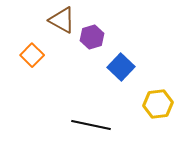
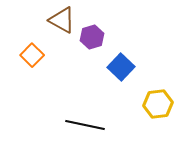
black line: moved 6 px left
